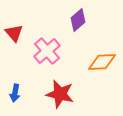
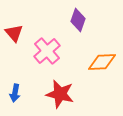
purple diamond: rotated 30 degrees counterclockwise
